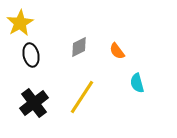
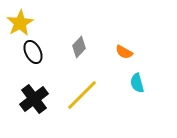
gray diamond: rotated 20 degrees counterclockwise
orange semicircle: moved 7 px right, 1 px down; rotated 24 degrees counterclockwise
black ellipse: moved 2 px right, 3 px up; rotated 15 degrees counterclockwise
yellow line: moved 2 px up; rotated 12 degrees clockwise
black cross: moved 4 px up
